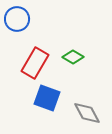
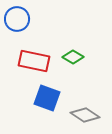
red rectangle: moved 1 px left, 2 px up; rotated 72 degrees clockwise
gray diamond: moved 2 px left, 2 px down; rotated 28 degrees counterclockwise
